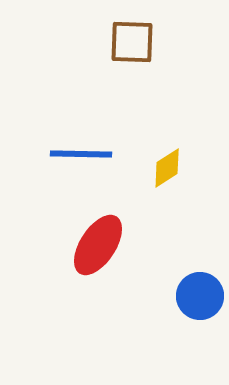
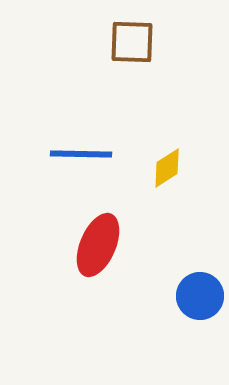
red ellipse: rotated 10 degrees counterclockwise
